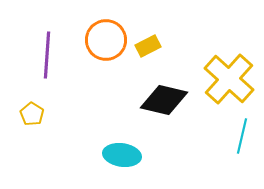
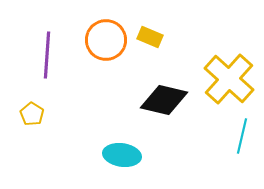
yellow rectangle: moved 2 px right, 9 px up; rotated 50 degrees clockwise
